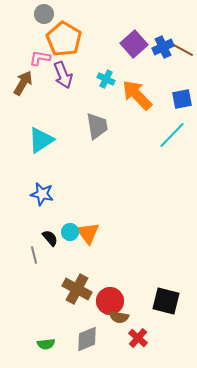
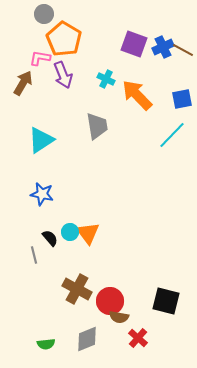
purple square: rotated 28 degrees counterclockwise
